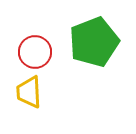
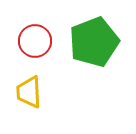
red circle: moved 11 px up
